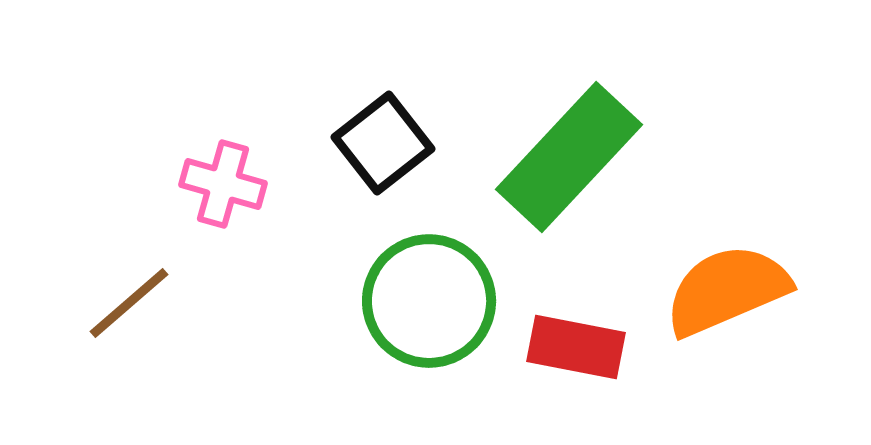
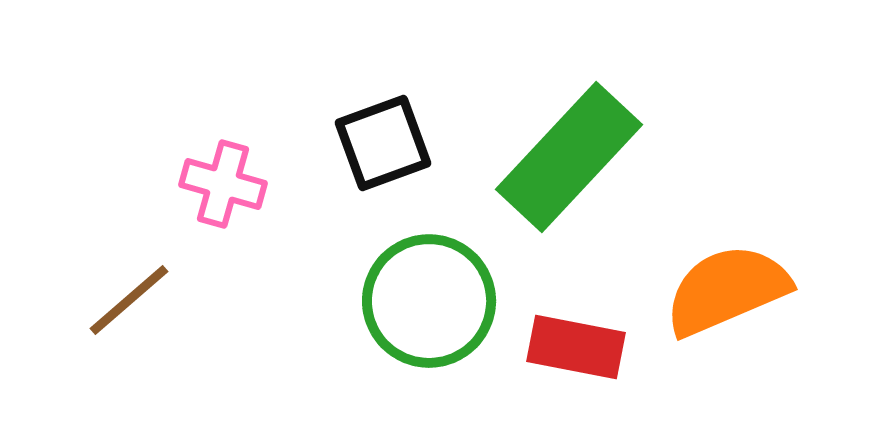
black square: rotated 18 degrees clockwise
brown line: moved 3 px up
